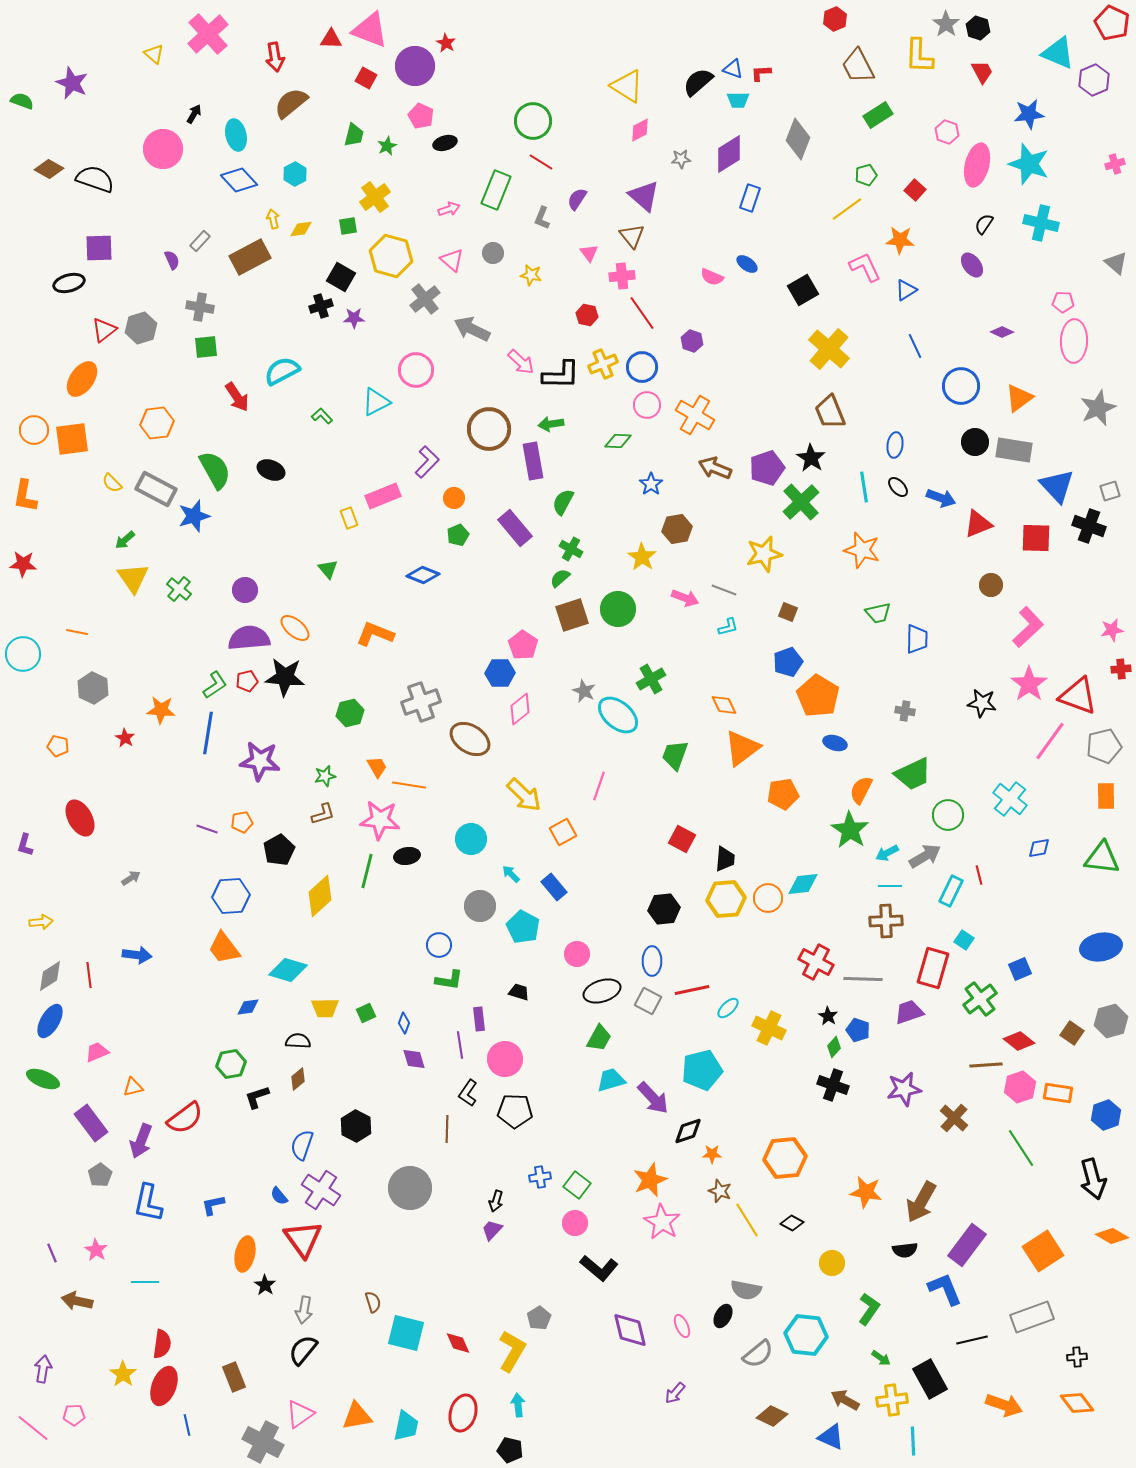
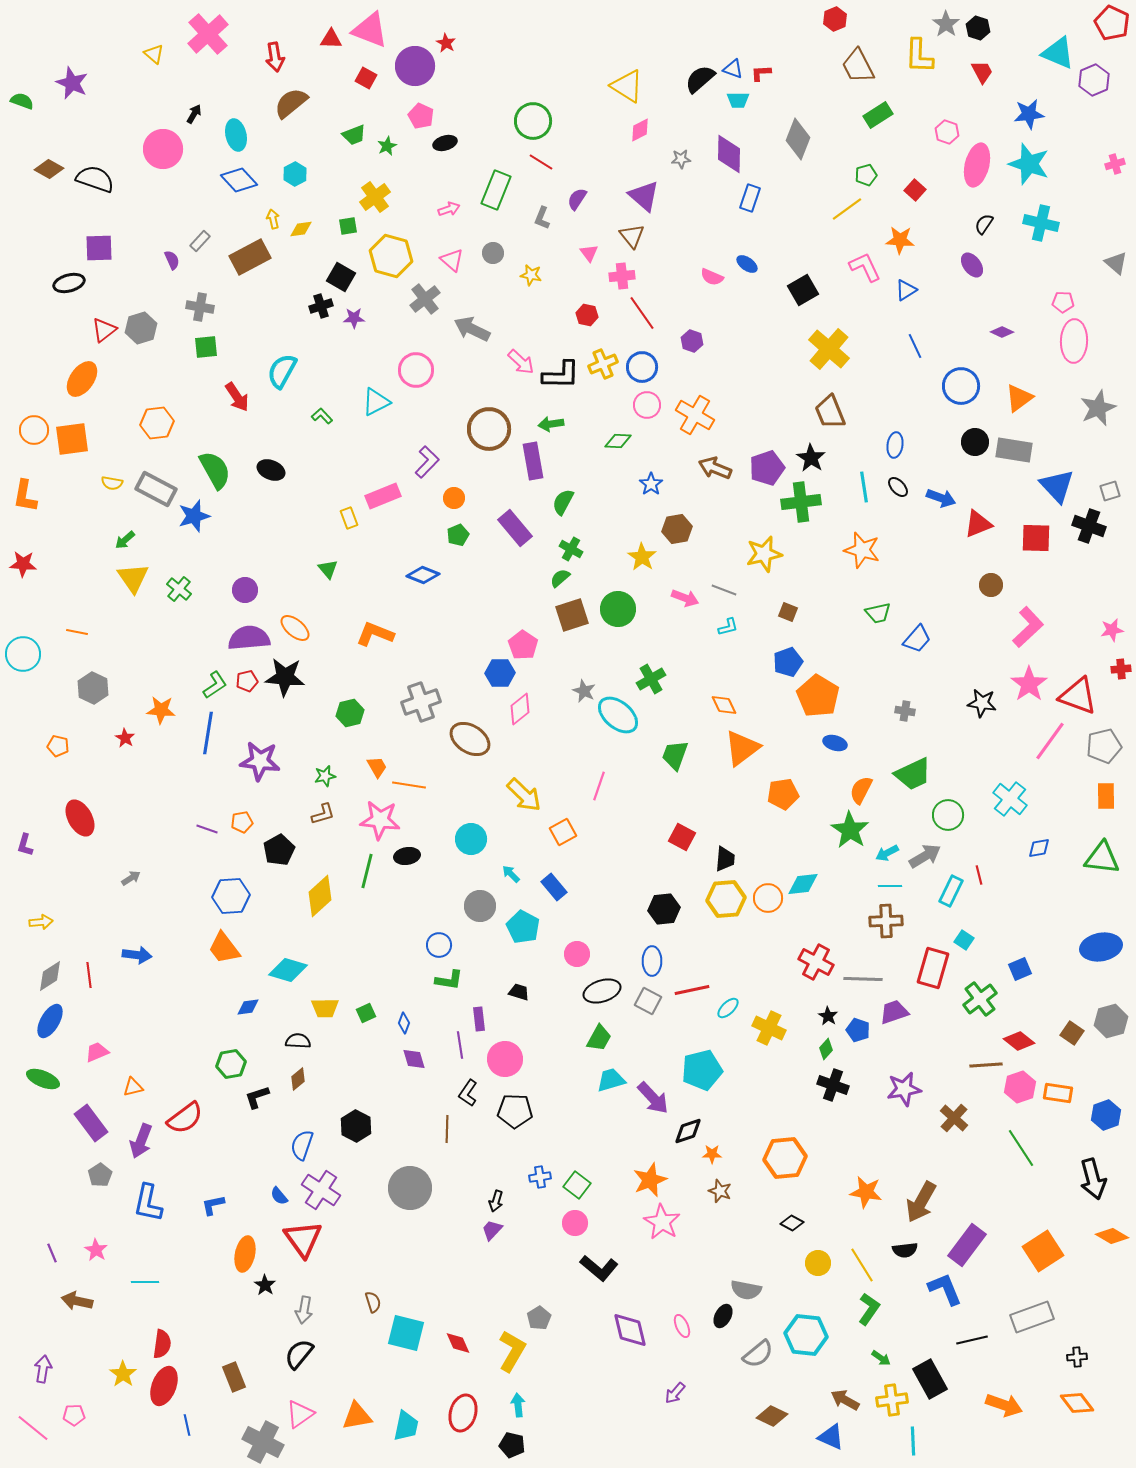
black semicircle at (698, 82): moved 2 px right, 3 px up
green trapezoid at (354, 135): rotated 55 degrees clockwise
purple diamond at (729, 154): rotated 57 degrees counterclockwise
cyan semicircle at (282, 371): rotated 33 degrees counterclockwise
yellow semicircle at (112, 483): rotated 35 degrees counterclockwise
green cross at (801, 502): rotated 36 degrees clockwise
blue trapezoid at (917, 639): rotated 40 degrees clockwise
red square at (682, 839): moved 2 px up
purple trapezoid at (909, 1012): moved 15 px left
green diamond at (834, 1047): moved 8 px left, 2 px down
yellow line at (747, 1220): moved 115 px right, 45 px down
yellow circle at (832, 1263): moved 14 px left
black semicircle at (303, 1350): moved 4 px left, 4 px down
black pentagon at (510, 1450): moved 2 px right, 5 px up
